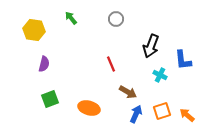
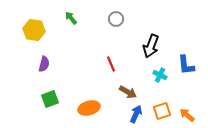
blue L-shape: moved 3 px right, 5 px down
orange ellipse: rotated 30 degrees counterclockwise
